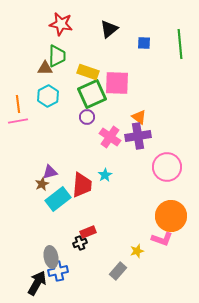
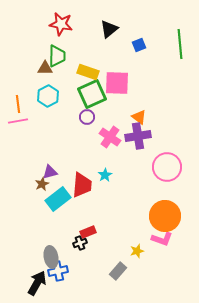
blue square: moved 5 px left, 2 px down; rotated 24 degrees counterclockwise
orange circle: moved 6 px left
